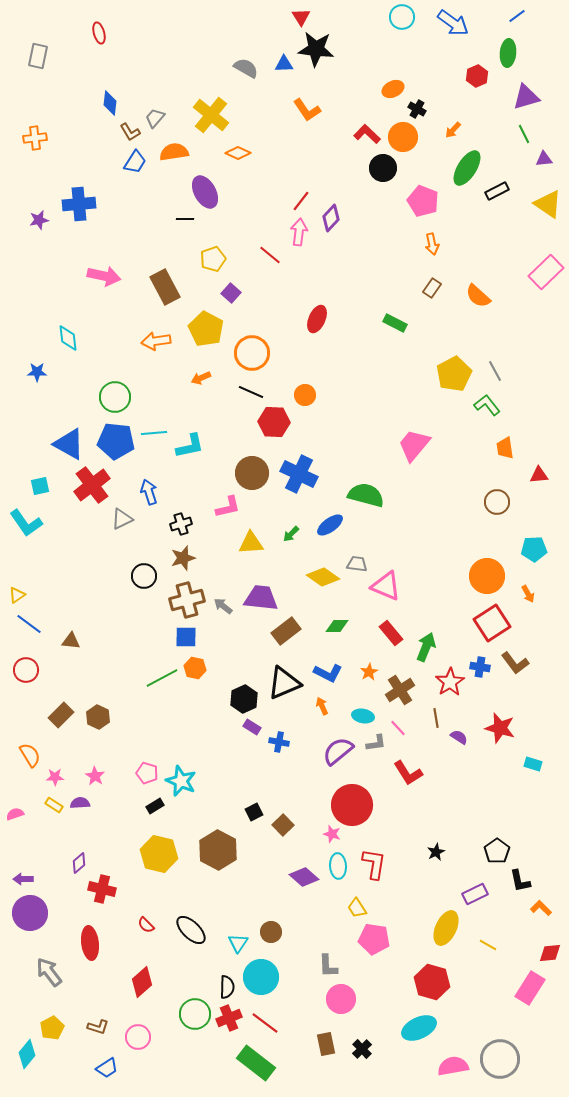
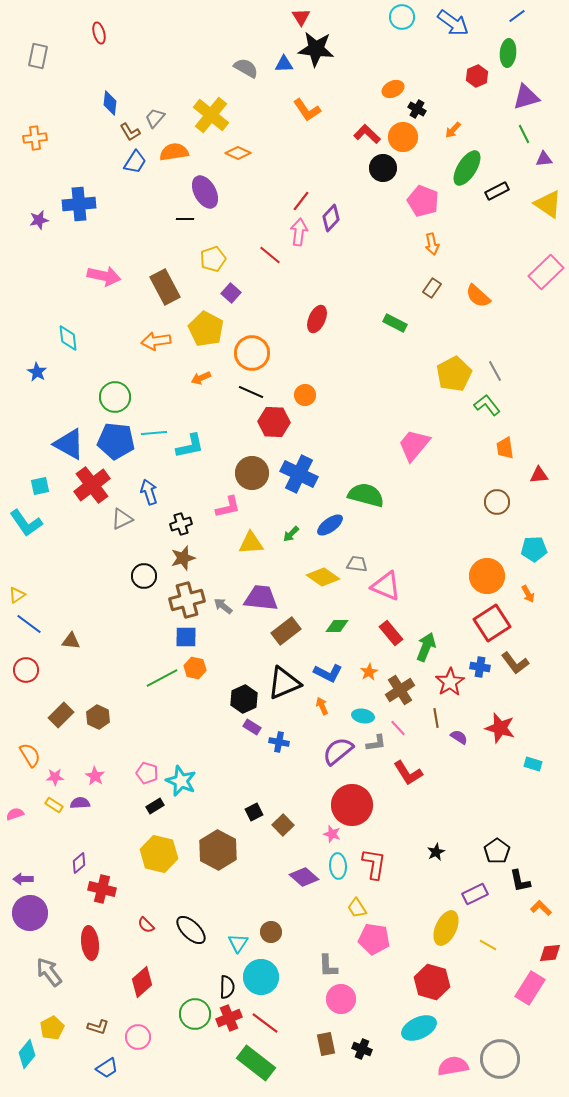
blue star at (37, 372): rotated 30 degrees clockwise
black cross at (362, 1049): rotated 24 degrees counterclockwise
